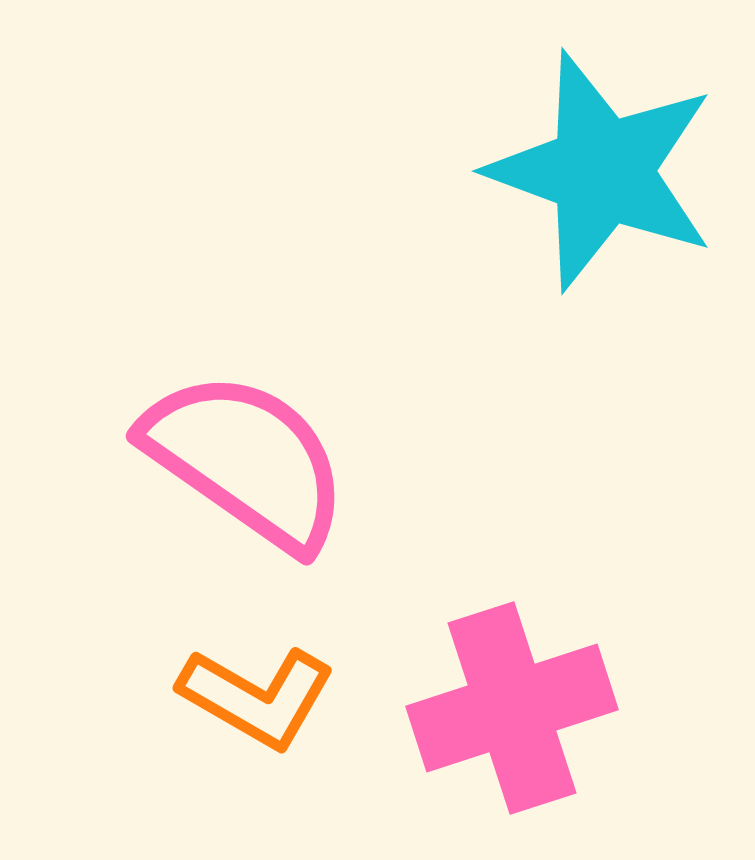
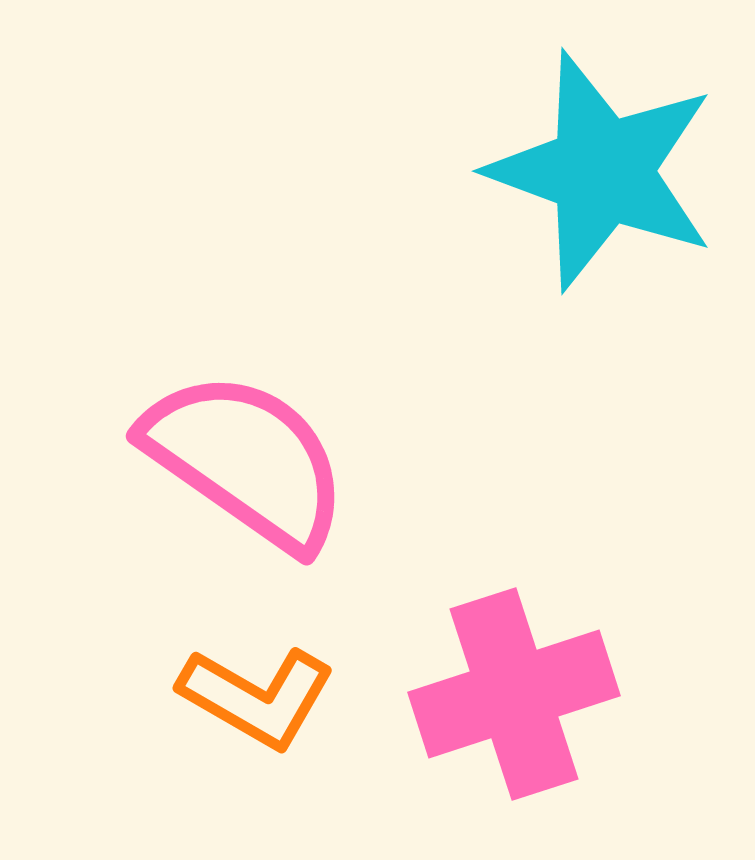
pink cross: moved 2 px right, 14 px up
